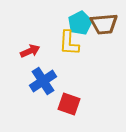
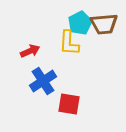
red square: rotated 10 degrees counterclockwise
